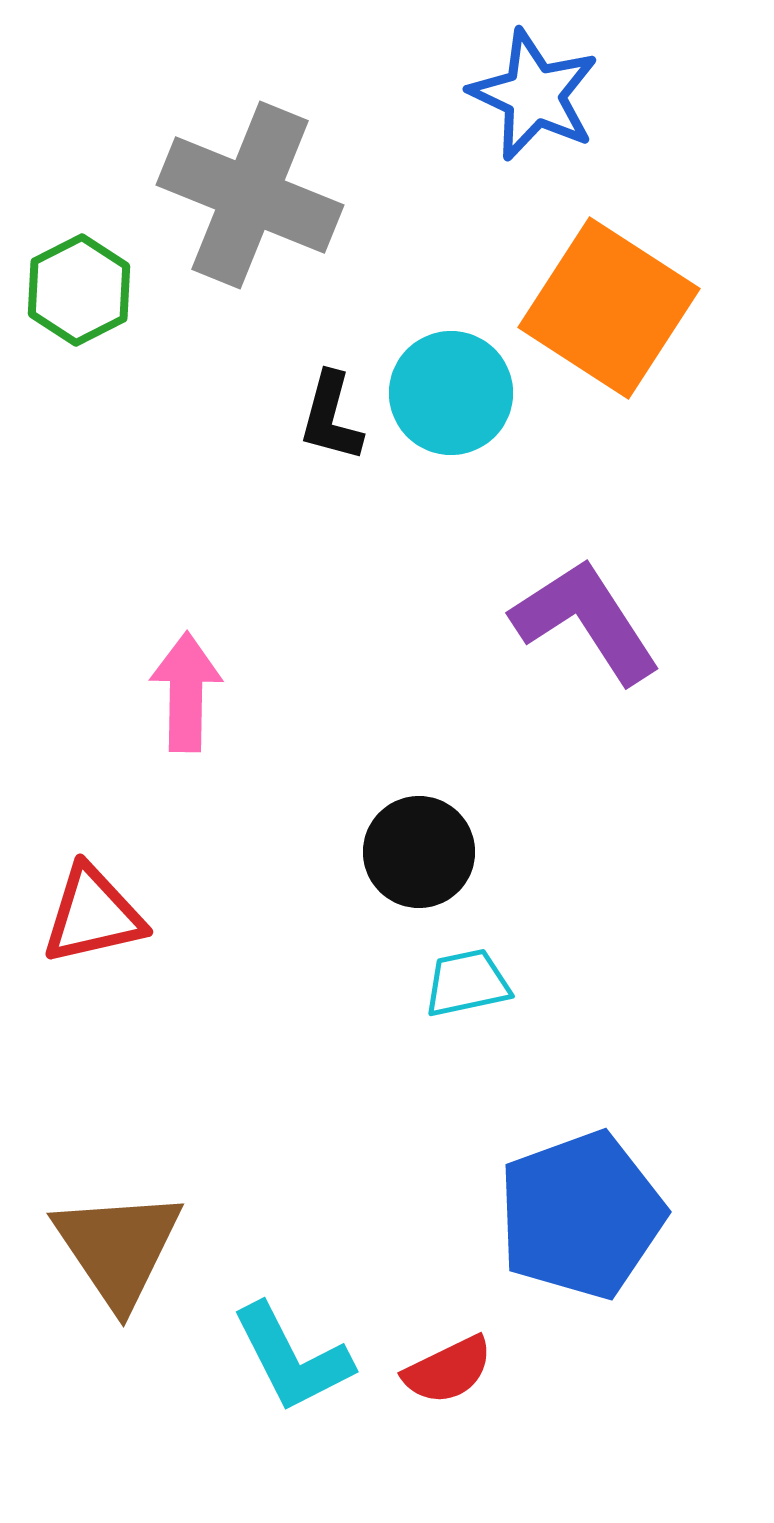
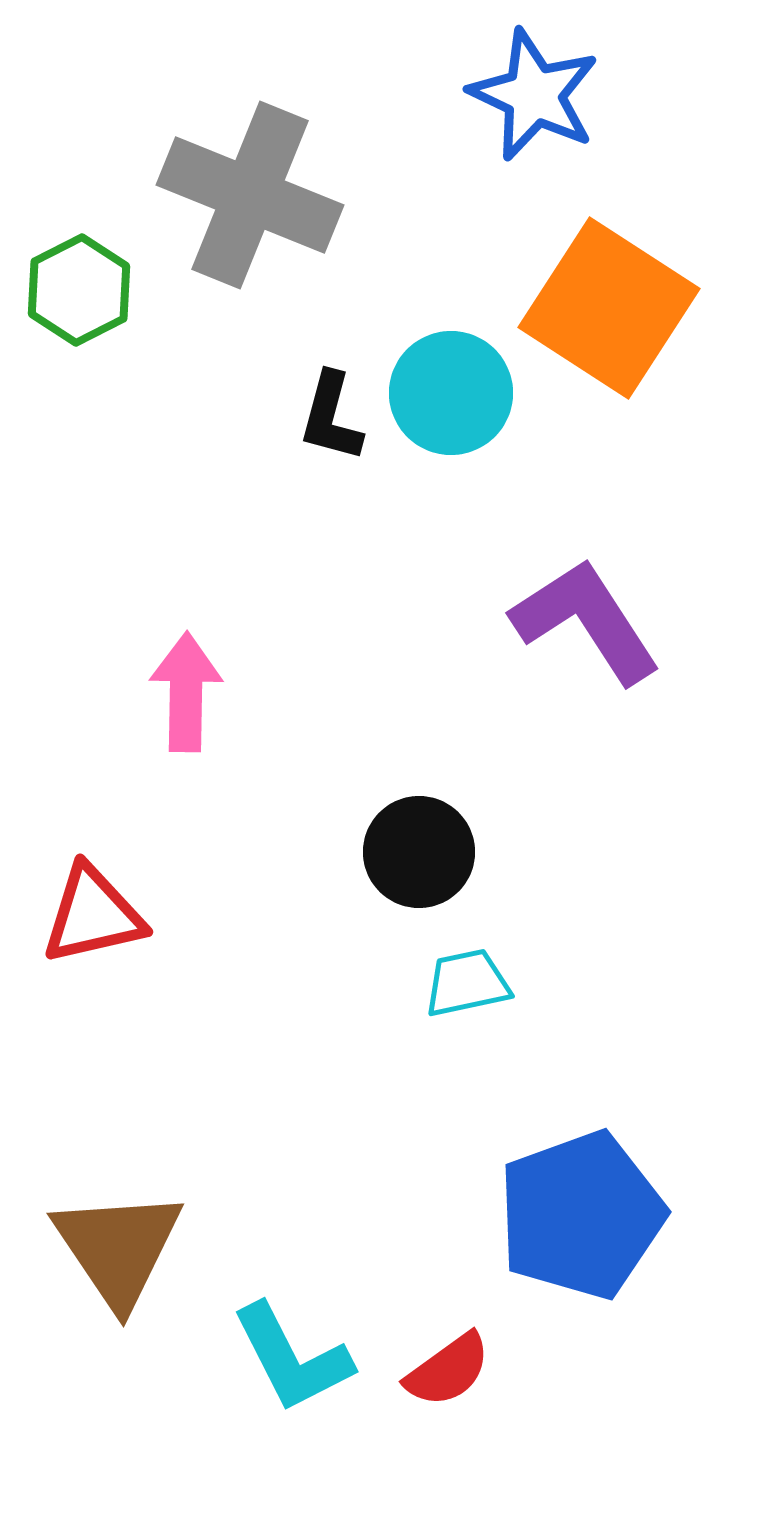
red semicircle: rotated 10 degrees counterclockwise
